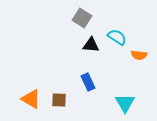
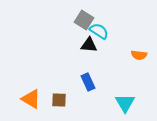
gray square: moved 2 px right, 2 px down
cyan semicircle: moved 18 px left, 6 px up
black triangle: moved 2 px left
